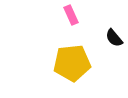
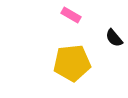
pink rectangle: rotated 36 degrees counterclockwise
